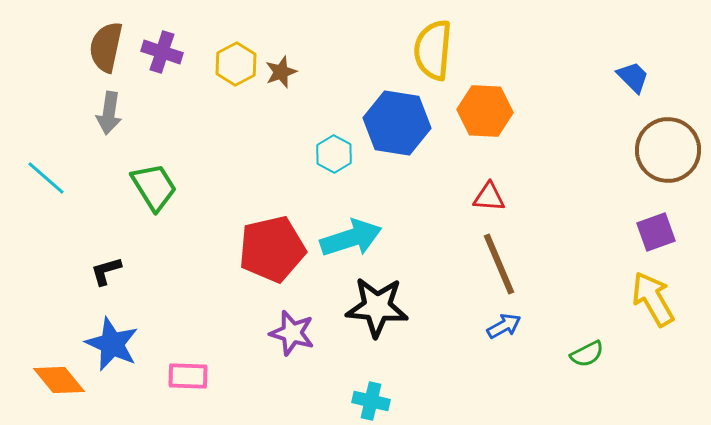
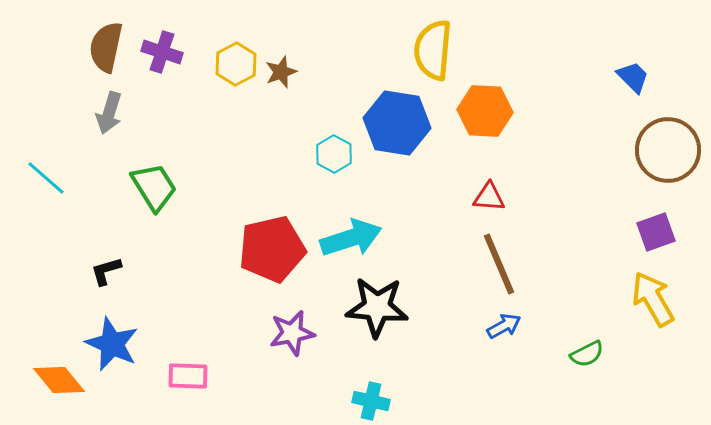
gray arrow: rotated 9 degrees clockwise
purple star: rotated 27 degrees counterclockwise
